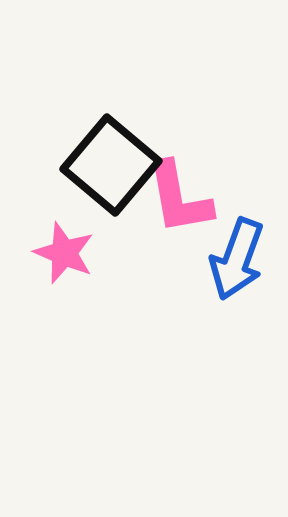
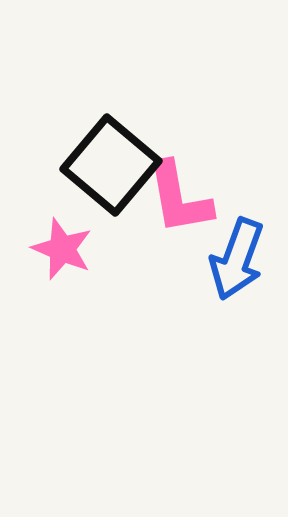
pink star: moved 2 px left, 4 px up
